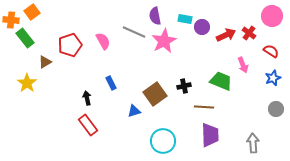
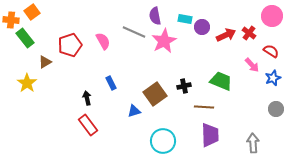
pink arrow: moved 9 px right; rotated 21 degrees counterclockwise
